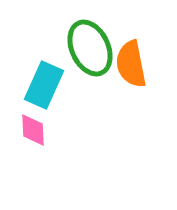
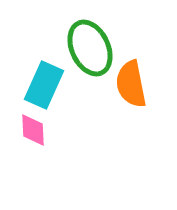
orange semicircle: moved 20 px down
